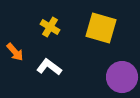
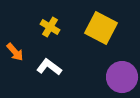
yellow square: rotated 12 degrees clockwise
